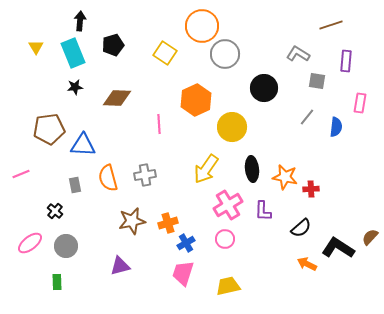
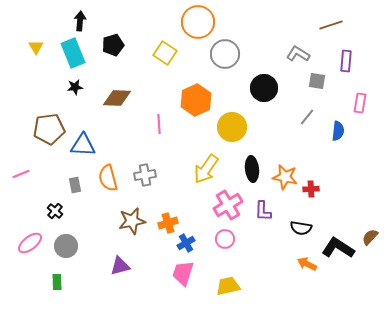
orange circle at (202, 26): moved 4 px left, 4 px up
blue semicircle at (336, 127): moved 2 px right, 4 px down
black semicircle at (301, 228): rotated 50 degrees clockwise
